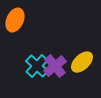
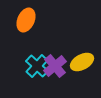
orange ellipse: moved 11 px right
yellow ellipse: rotated 15 degrees clockwise
